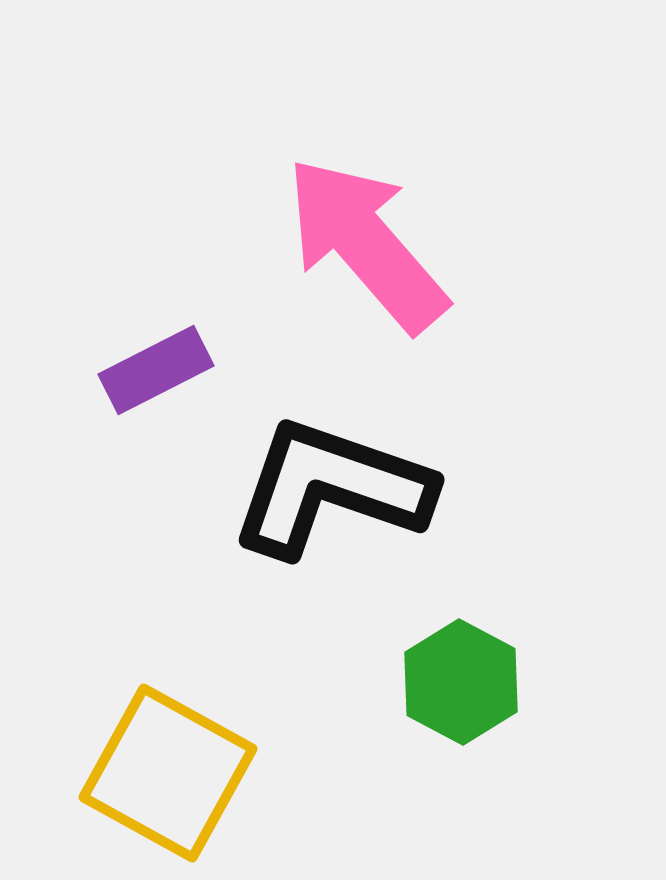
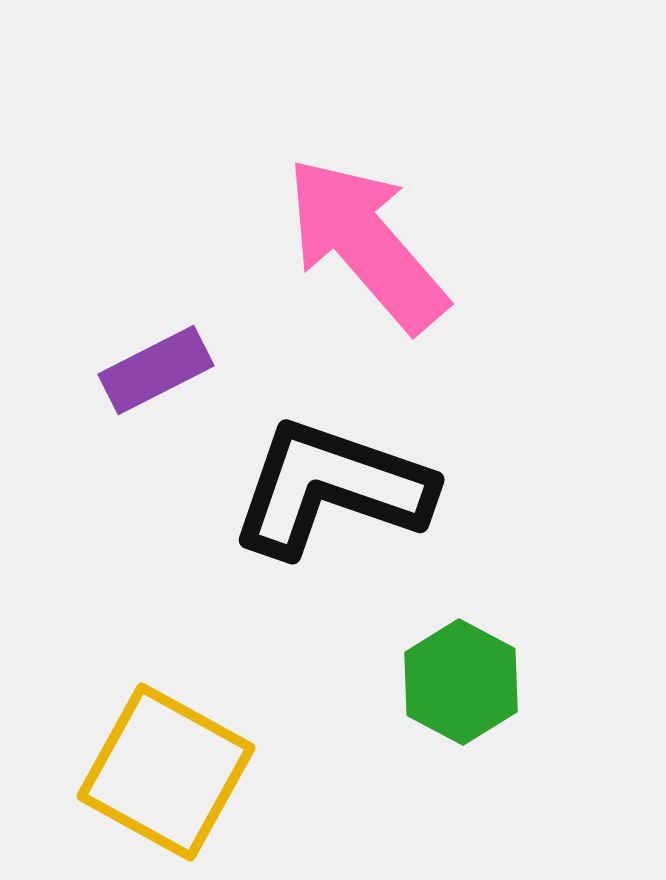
yellow square: moved 2 px left, 1 px up
